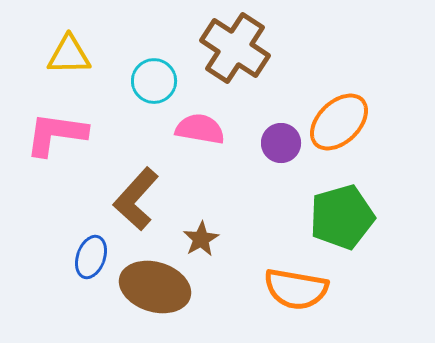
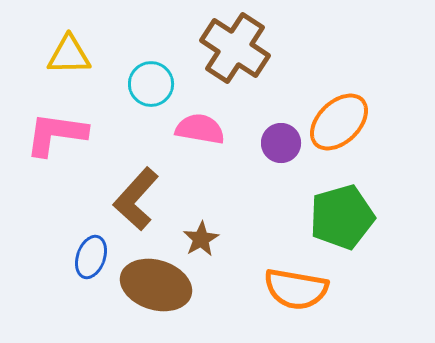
cyan circle: moved 3 px left, 3 px down
brown ellipse: moved 1 px right, 2 px up
